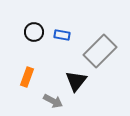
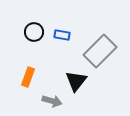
orange rectangle: moved 1 px right
gray arrow: moved 1 px left; rotated 12 degrees counterclockwise
